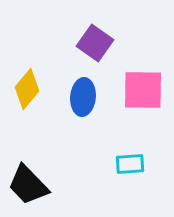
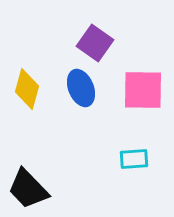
yellow diamond: rotated 24 degrees counterclockwise
blue ellipse: moved 2 px left, 9 px up; rotated 27 degrees counterclockwise
cyan rectangle: moved 4 px right, 5 px up
black trapezoid: moved 4 px down
